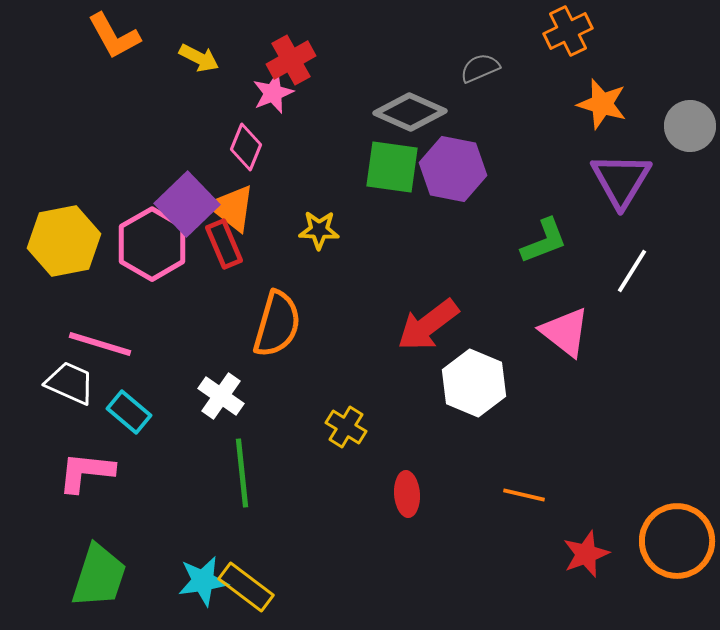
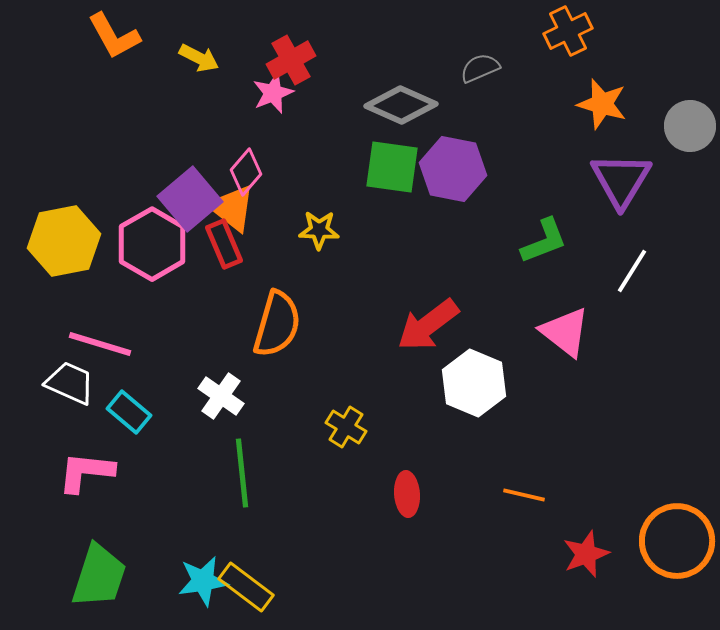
gray diamond: moved 9 px left, 7 px up
pink diamond: moved 25 px down; rotated 18 degrees clockwise
purple square: moved 3 px right, 5 px up; rotated 4 degrees clockwise
